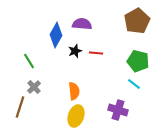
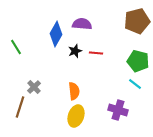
brown pentagon: rotated 15 degrees clockwise
blue diamond: moved 1 px up
green line: moved 13 px left, 14 px up
cyan line: moved 1 px right
